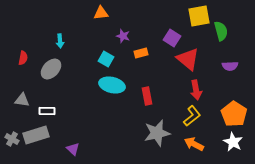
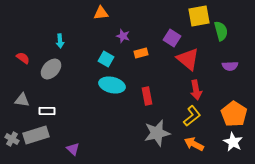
red semicircle: rotated 64 degrees counterclockwise
